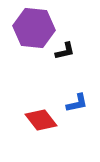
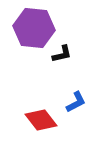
black L-shape: moved 3 px left, 3 px down
blue L-shape: moved 1 px left, 1 px up; rotated 15 degrees counterclockwise
